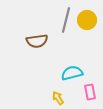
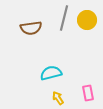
gray line: moved 2 px left, 2 px up
brown semicircle: moved 6 px left, 13 px up
cyan semicircle: moved 21 px left
pink rectangle: moved 2 px left, 1 px down
